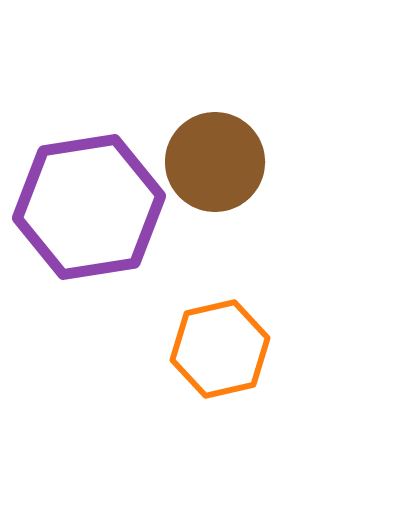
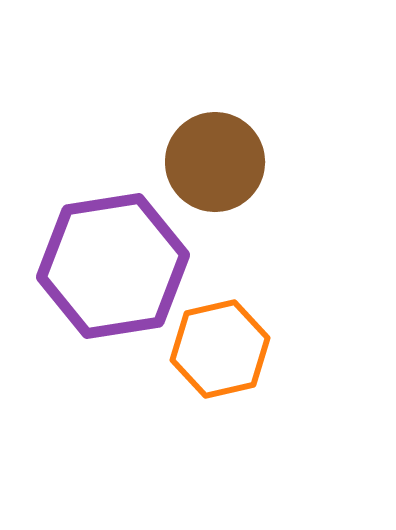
purple hexagon: moved 24 px right, 59 px down
